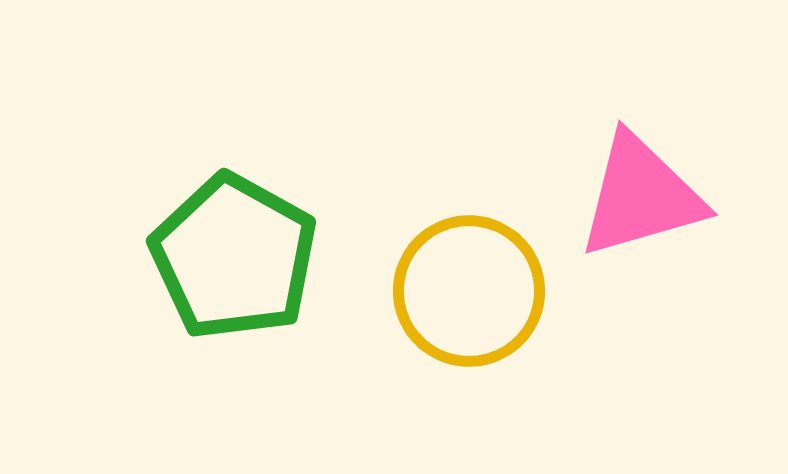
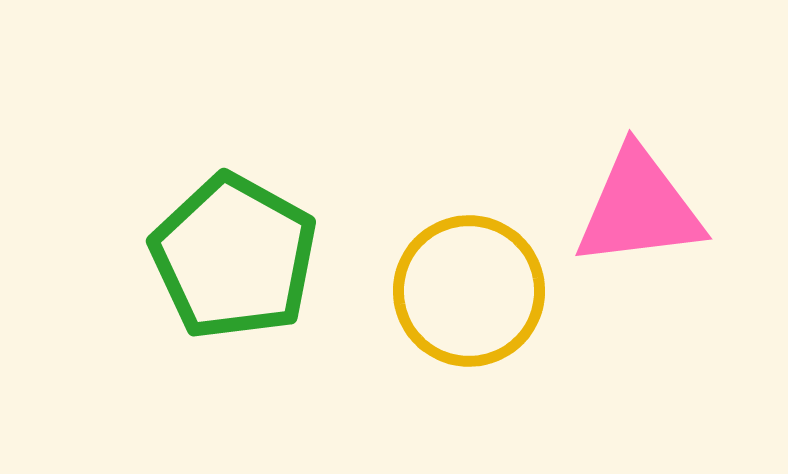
pink triangle: moved 2 px left, 12 px down; rotated 9 degrees clockwise
